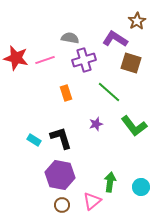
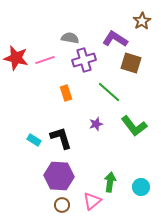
brown star: moved 5 px right
purple hexagon: moved 1 px left, 1 px down; rotated 8 degrees counterclockwise
